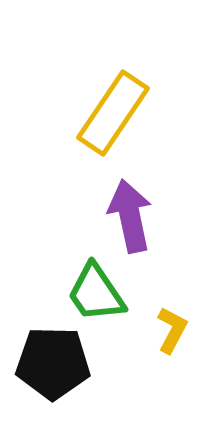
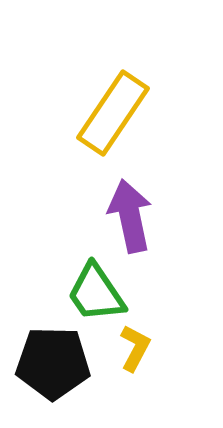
yellow L-shape: moved 37 px left, 18 px down
